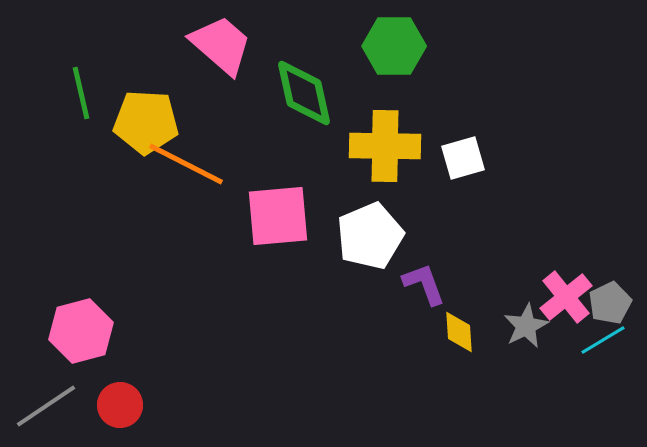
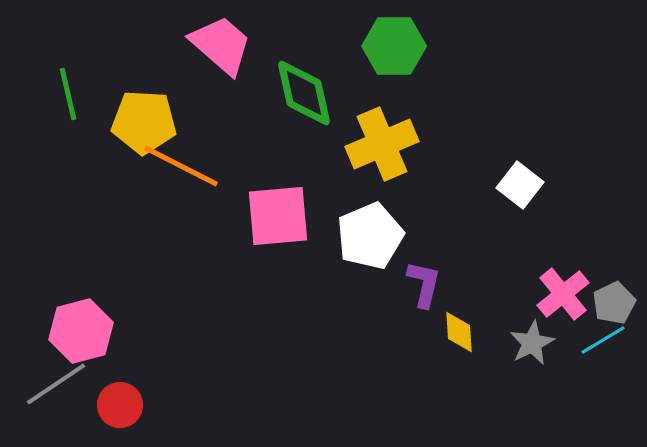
green line: moved 13 px left, 1 px down
yellow pentagon: moved 2 px left
yellow cross: moved 3 px left, 2 px up; rotated 24 degrees counterclockwise
white square: moved 57 px right, 27 px down; rotated 36 degrees counterclockwise
orange line: moved 5 px left, 2 px down
purple L-shape: rotated 33 degrees clockwise
pink cross: moved 3 px left, 3 px up
gray pentagon: moved 4 px right
gray star: moved 6 px right, 17 px down
gray line: moved 10 px right, 22 px up
